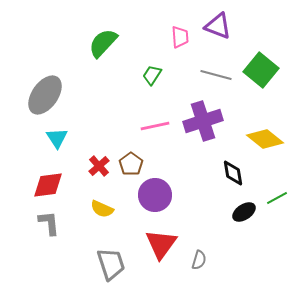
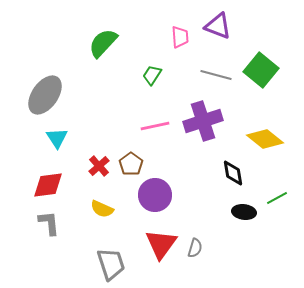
black ellipse: rotated 40 degrees clockwise
gray semicircle: moved 4 px left, 12 px up
